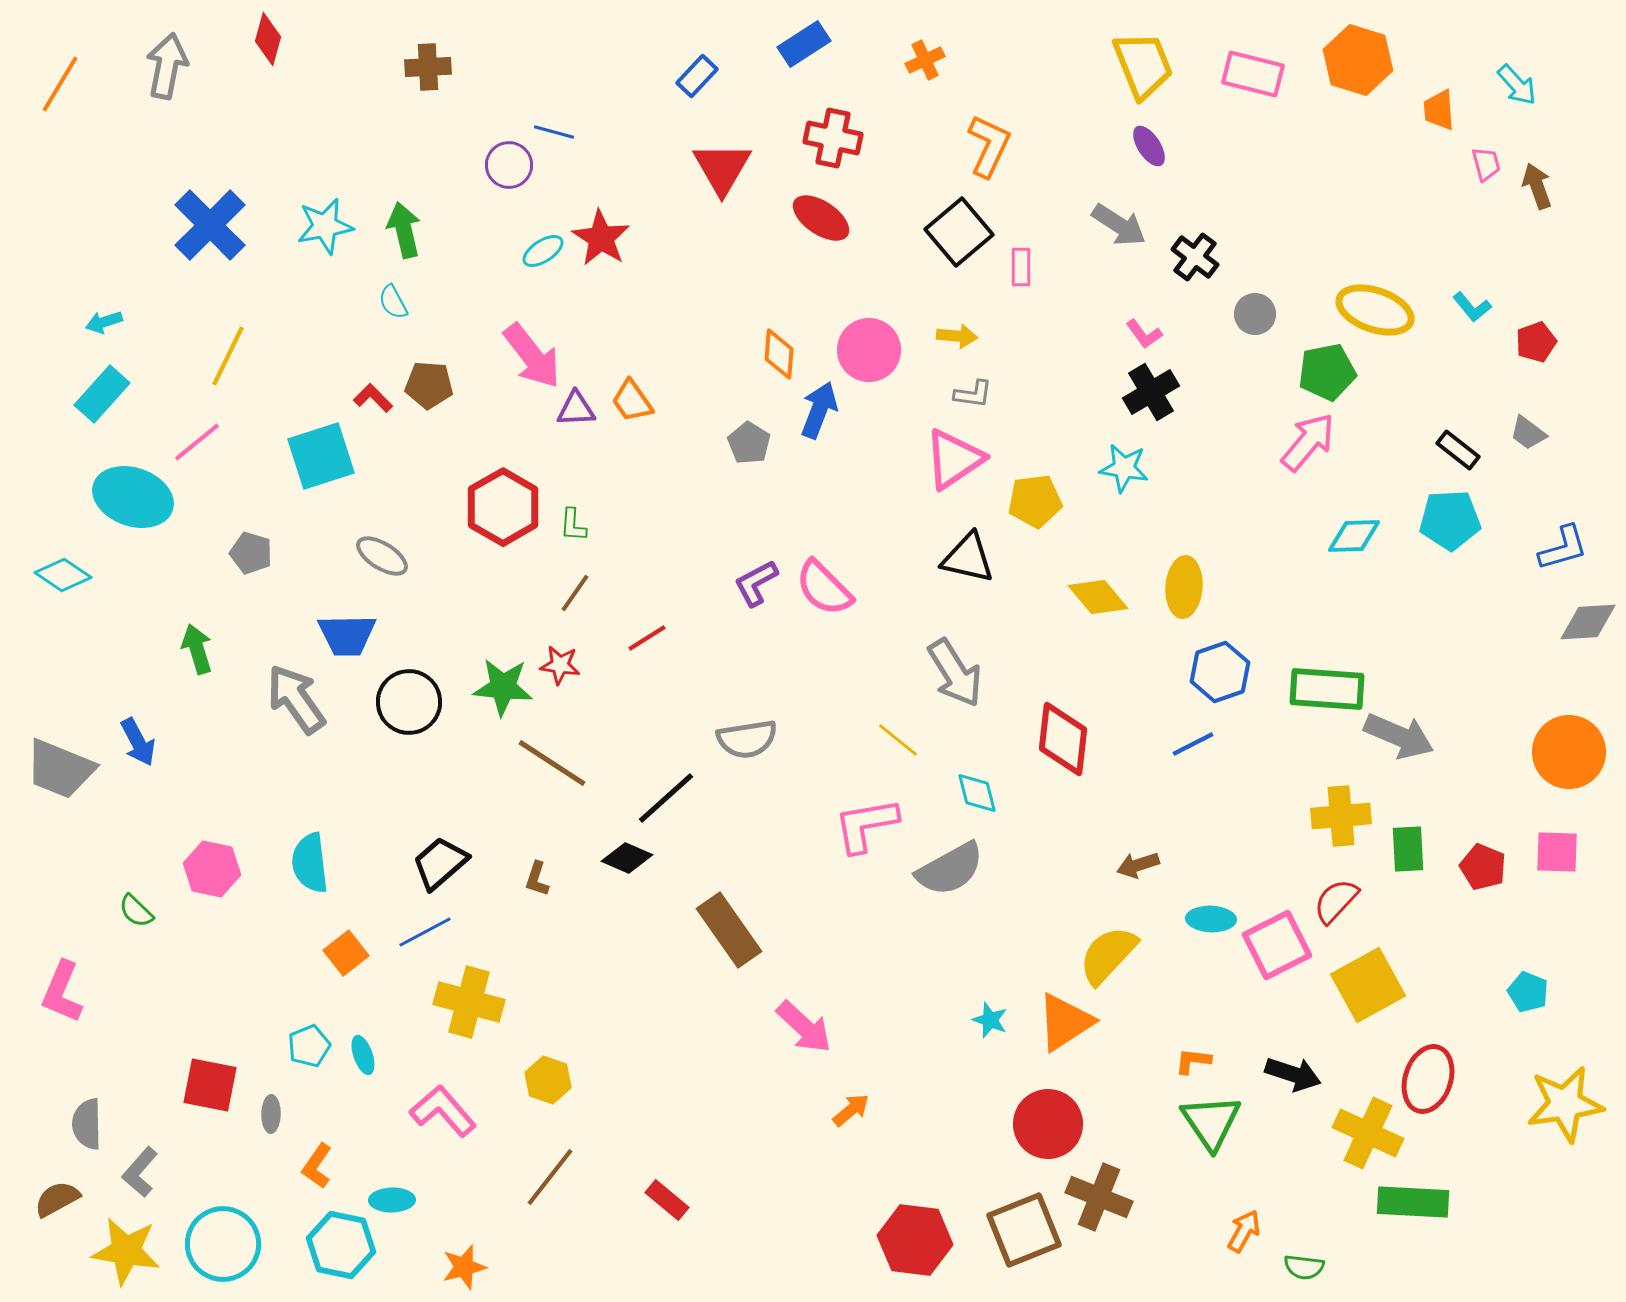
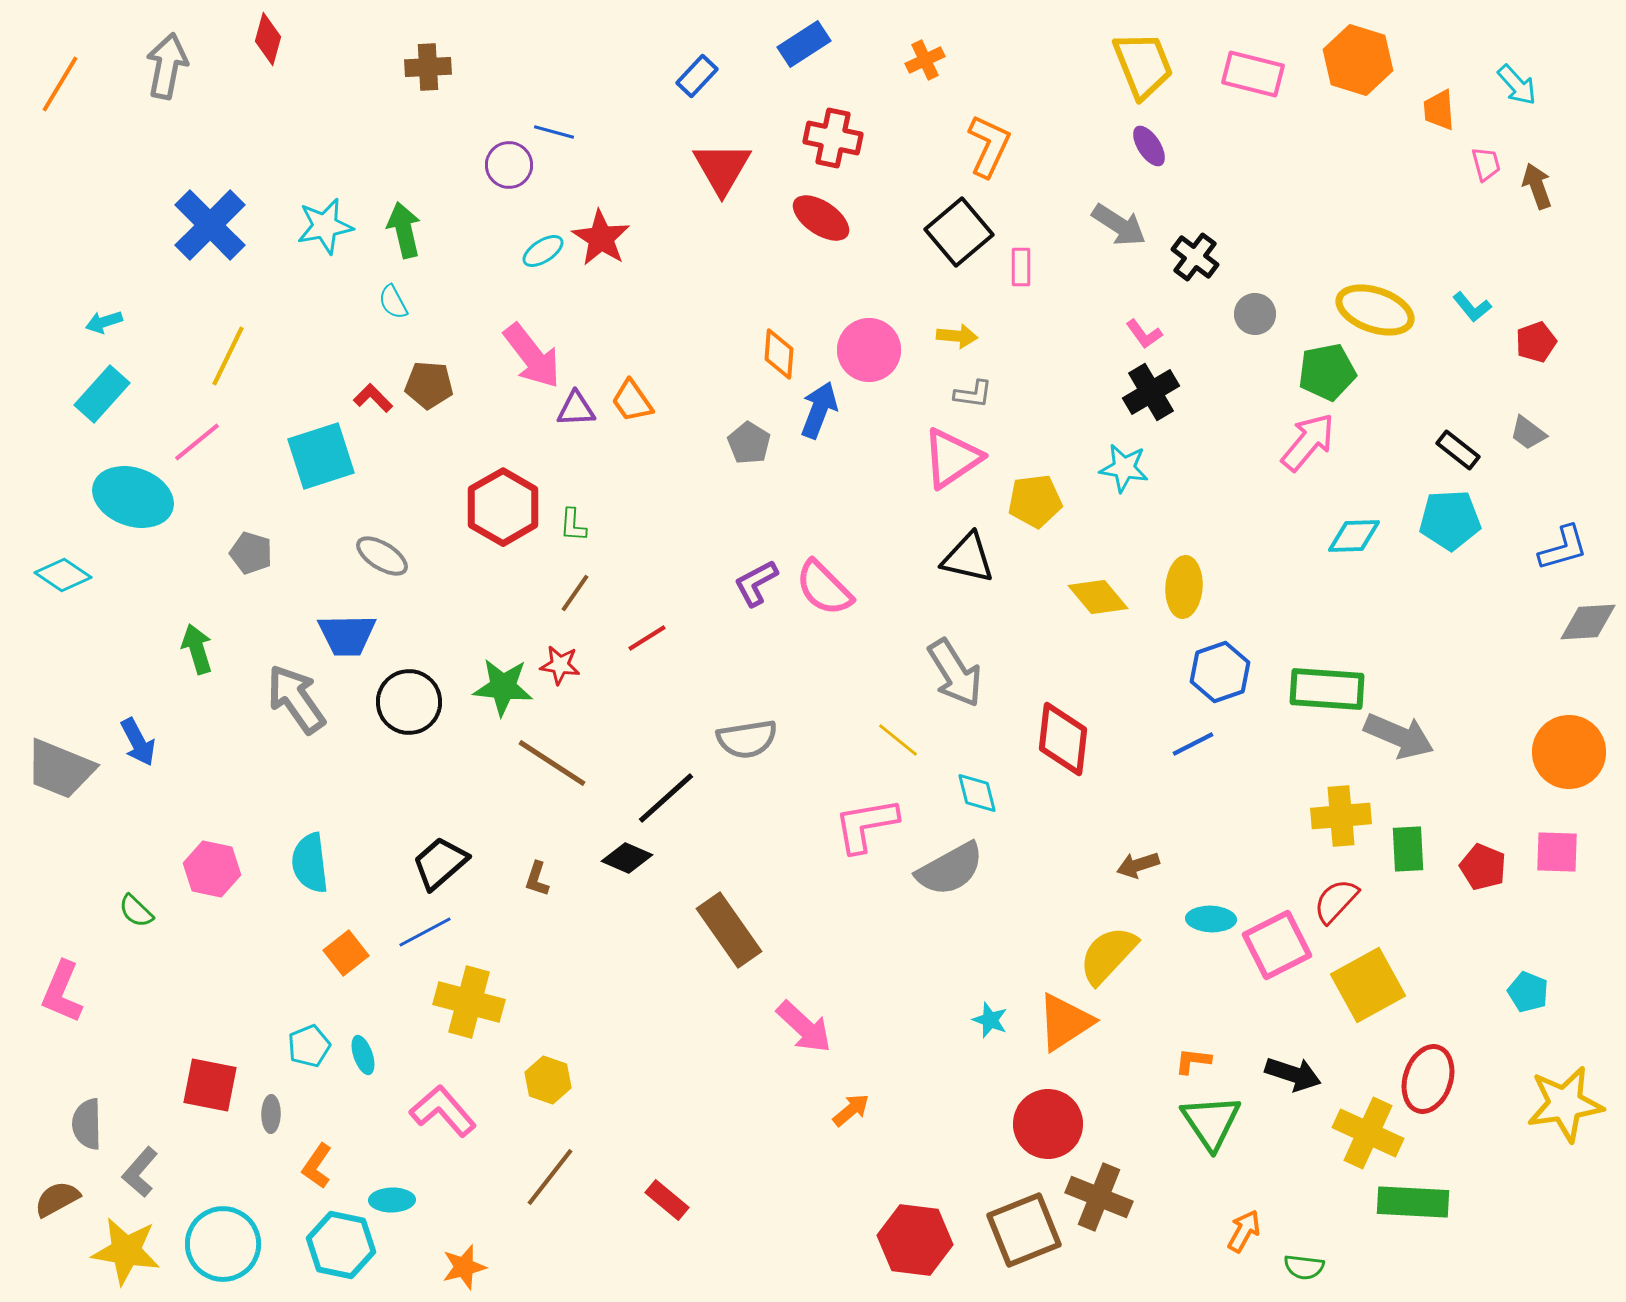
pink triangle at (954, 459): moved 2 px left, 1 px up
